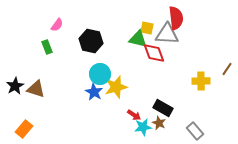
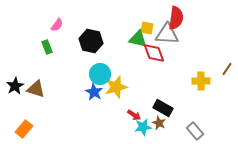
red semicircle: rotated 15 degrees clockwise
